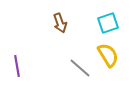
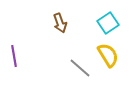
cyan square: rotated 15 degrees counterclockwise
purple line: moved 3 px left, 10 px up
